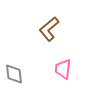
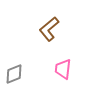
gray diamond: rotated 75 degrees clockwise
